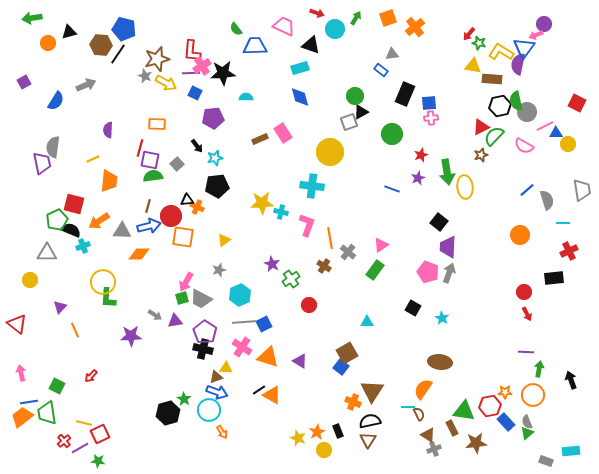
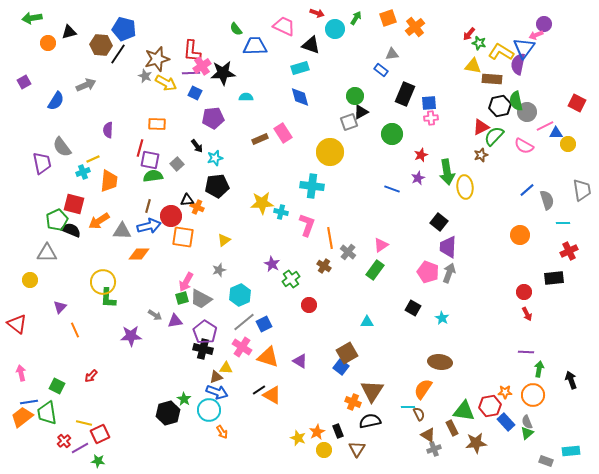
gray semicircle at (53, 147): moved 9 px right; rotated 45 degrees counterclockwise
cyan cross at (83, 246): moved 74 px up
gray line at (244, 322): rotated 35 degrees counterclockwise
brown triangle at (368, 440): moved 11 px left, 9 px down
